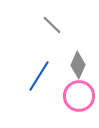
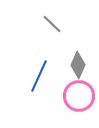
gray line: moved 1 px up
blue line: rotated 8 degrees counterclockwise
